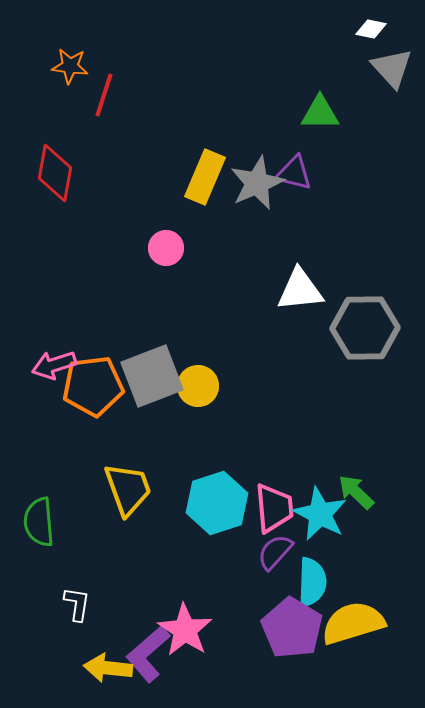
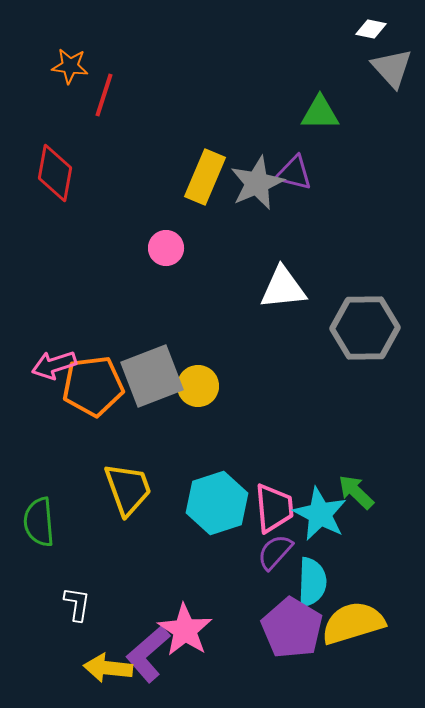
white triangle: moved 17 px left, 2 px up
